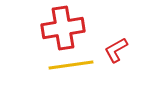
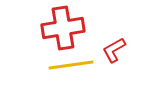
red L-shape: moved 2 px left
